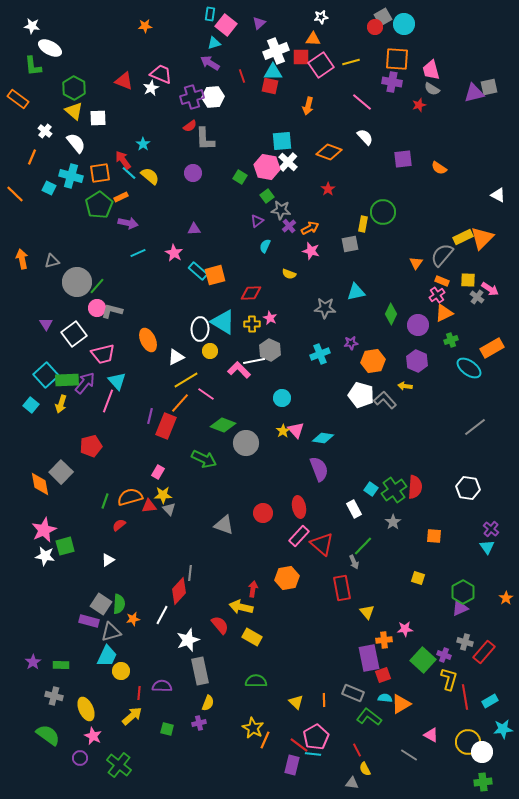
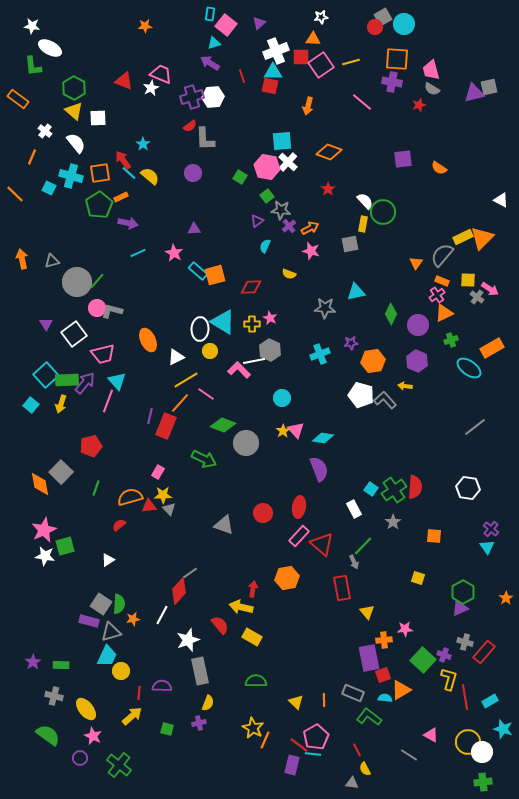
white semicircle at (365, 137): moved 64 px down
white triangle at (498, 195): moved 3 px right, 5 px down
green line at (97, 286): moved 5 px up
red diamond at (251, 293): moved 6 px up
green line at (105, 501): moved 9 px left, 13 px up
red ellipse at (299, 507): rotated 20 degrees clockwise
gray line at (190, 573): rotated 49 degrees clockwise
orange triangle at (401, 704): moved 14 px up
yellow ellipse at (86, 709): rotated 15 degrees counterclockwise
cyan star at (503, 729): rotated 24 degrees clockwise
